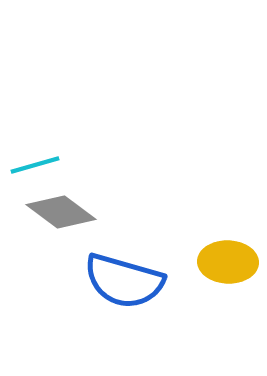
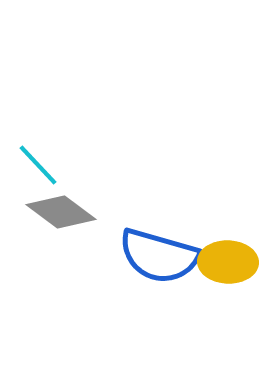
cyan line: moved 3 px right; rotated 63 degrees clockwise
blue semicircle: moved 35 px right, 25 px up
